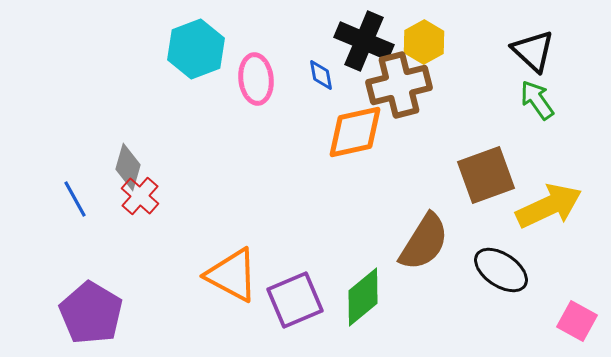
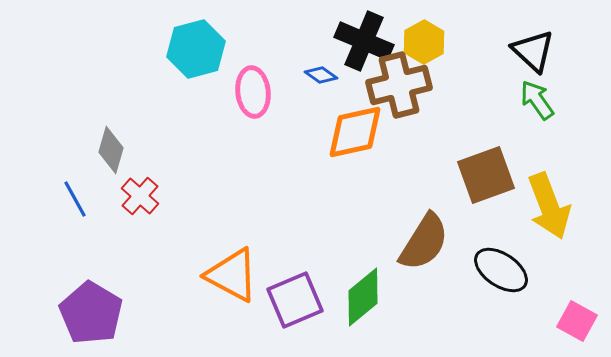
cyan hexagon: rotated 6 degrees clockwise
blue diamond: rotated 44 degrees counterclockwise
pink ellipse: moved 3 px left, 13 px down
gray diamond: moved 17 px left, 17 px up
yellow arrow: rotated 94 degrees clockwise
